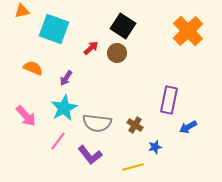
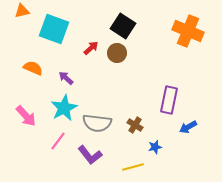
orange cross: rotated 24 degrees counterclockwise
purple arrow: rotated 98 degrees clockwise
